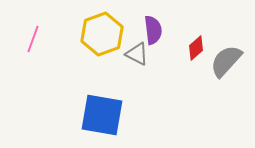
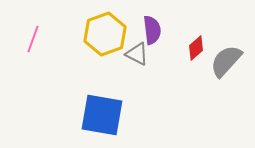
purple semicircle: moved 1 px left
yellow hexagon: moved 3 px right
